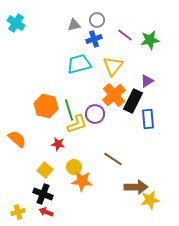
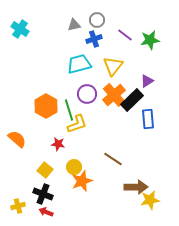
cyan cross: moved 4 px right, 6 px down
black rectangle: moved 1 px left, 1 px up; rotated 20 degrees clockwise
orange hexagon: rotated 15 degrees clockwise
purple circle: moved 8 px left, 20 px up
orange star: rotated 25 degrees counterclockwise
yellow cross: moved 6 px up
